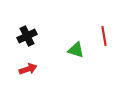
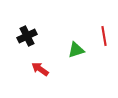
green triangle: rotated 36 degrees counterclockwise
red arrow: moved 12 px right; rotated 126 degrees counterclockwise
